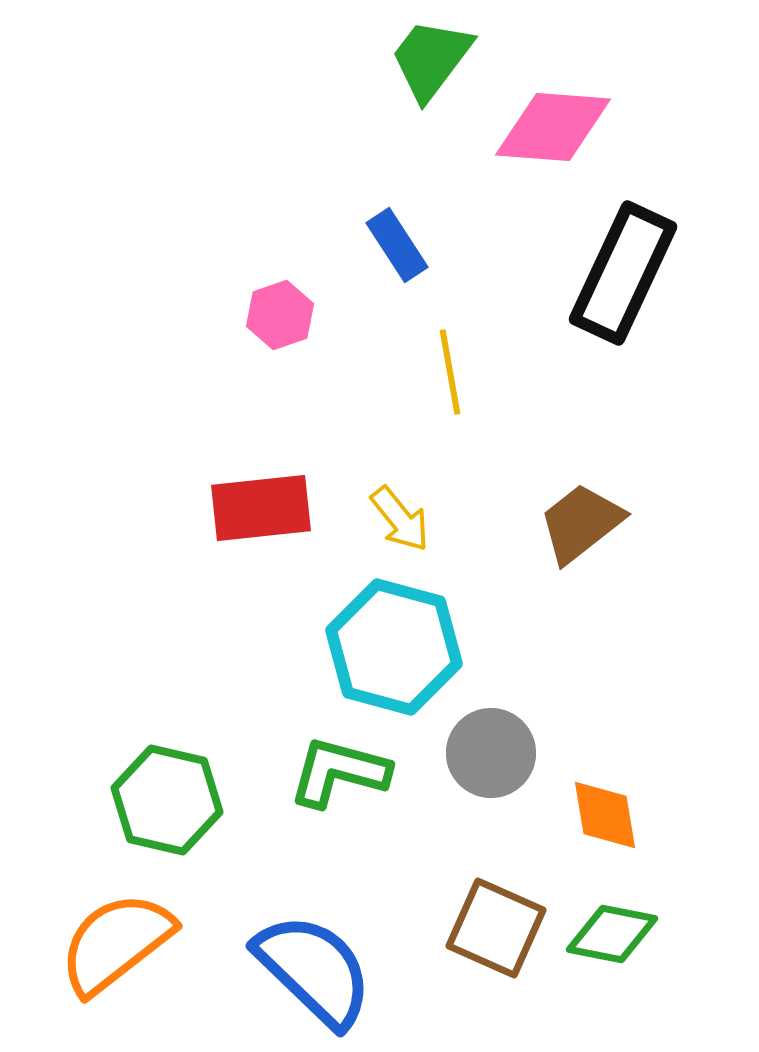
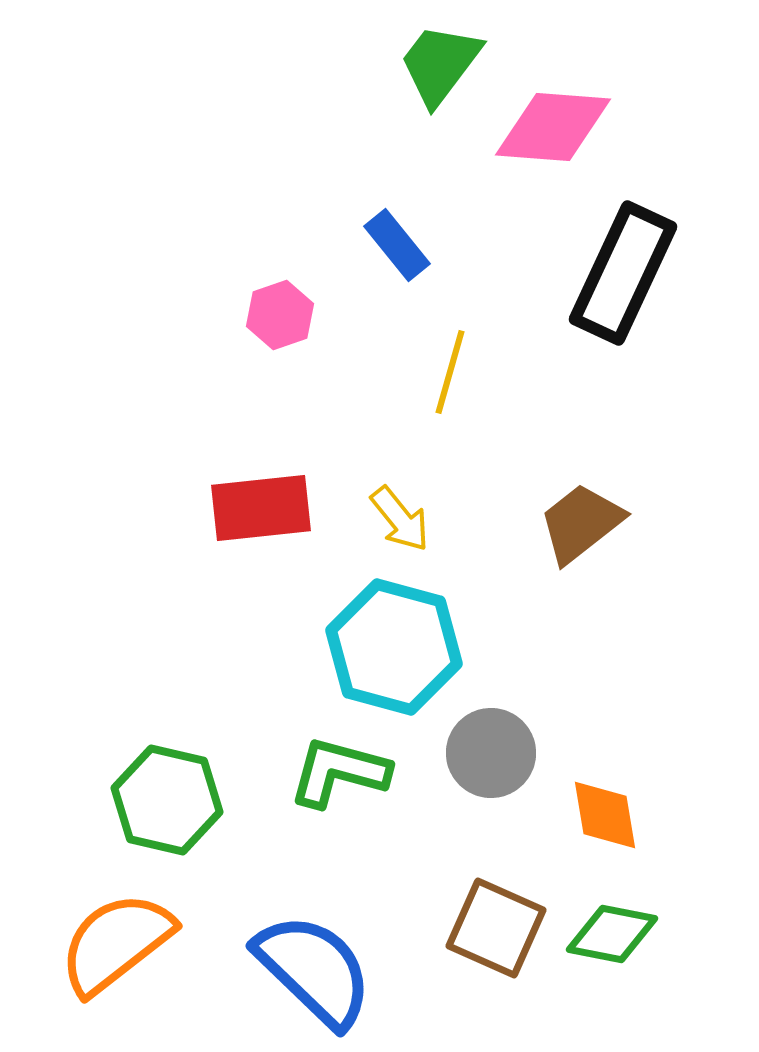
green trapezoid: moved 9 px right, 5 px down
blue rectangle: rotated 6 degrees counterclockwise
yellow line: rotated 26 degrees clockwise
